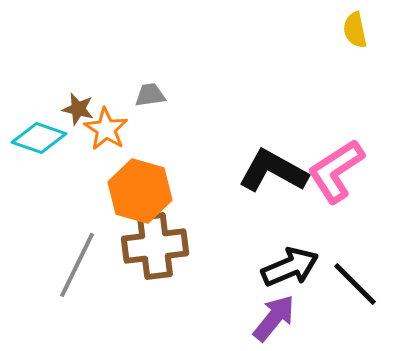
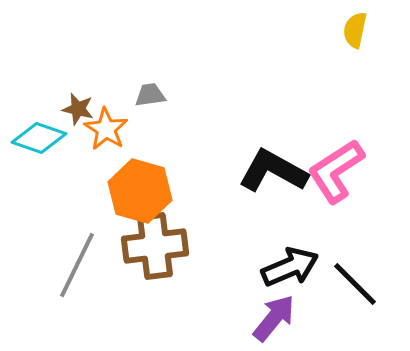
yellow semicircle: rotated 24 degrees clockwise
